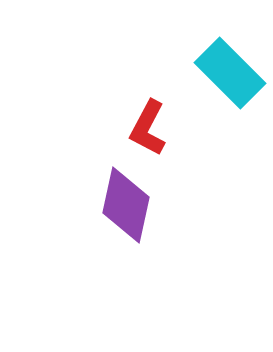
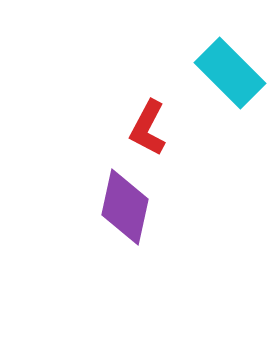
purple diamond: moved 1 px left, 2 px down
